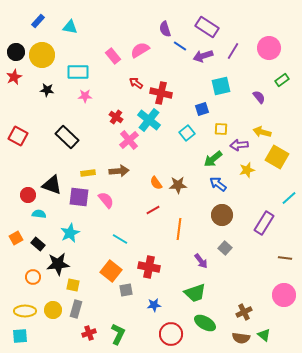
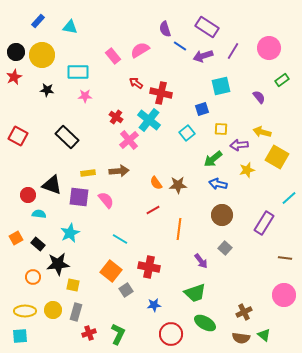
blue arrow at (218, 184): rotated 24 degrees counterclockwise
gray square at (126, 290): rotated 24 degrees counterclockwise
gray rectangle at (76, 309): moved 3 px down
